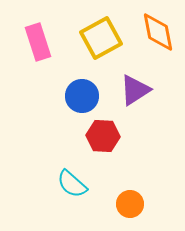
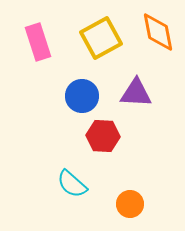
purple triangle: moved 1 px right, 3 px down; rotated 36 degrees clockwise
